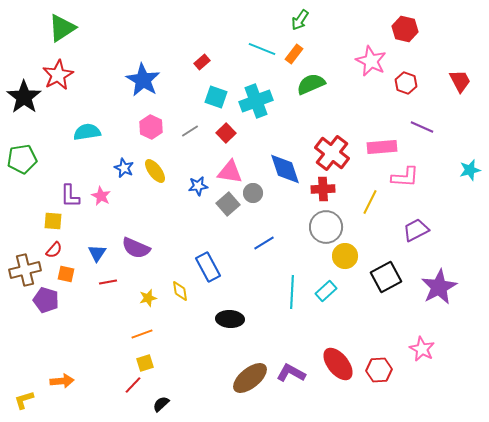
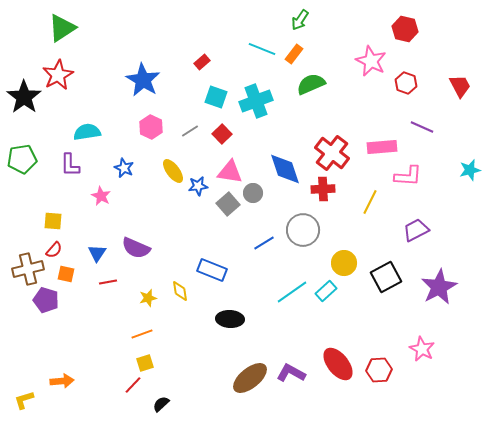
red trapezoid at (460, 81): moved 5 px down
red square at (226, 133): moved 4 px left, 1 px down
yellow ellipse at (155, 171): moved 18 px right
pink L-shape at (405, 177): moved 3 px right, 1 px up
purple L-shape at (70, 196): moved 31 px up
gray circle at (326, 227): moved 23 px left, 3 px down
yellow circle at (345, 256): moved 1 px left, 7 px down
blue rectangle at (208, 267): moved 4 px right, 3 px down; rotated 40 degrees counterclockwise
brown cross at (25, 270): moved 3 px right, 1 px up
cyan line at (292, 292): rotated 52 degrees clockwise
